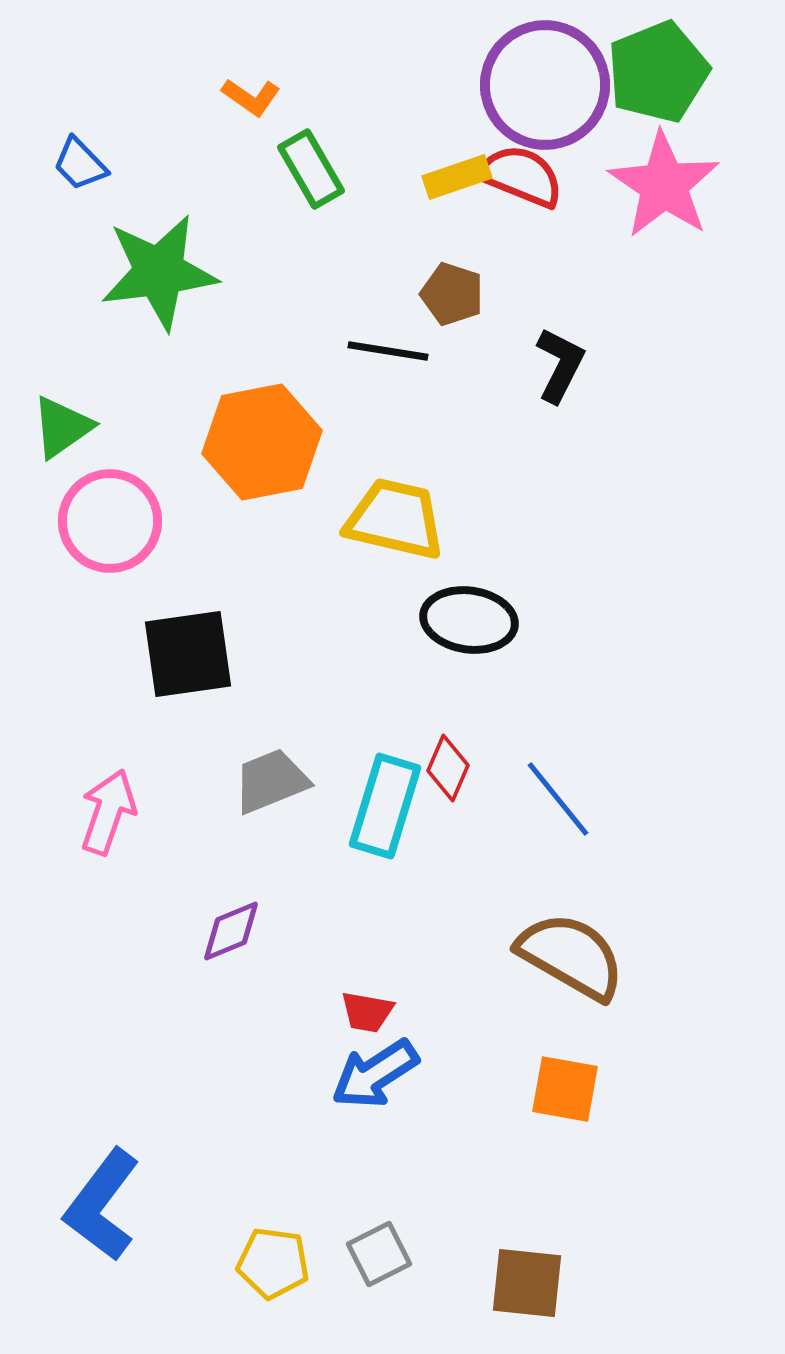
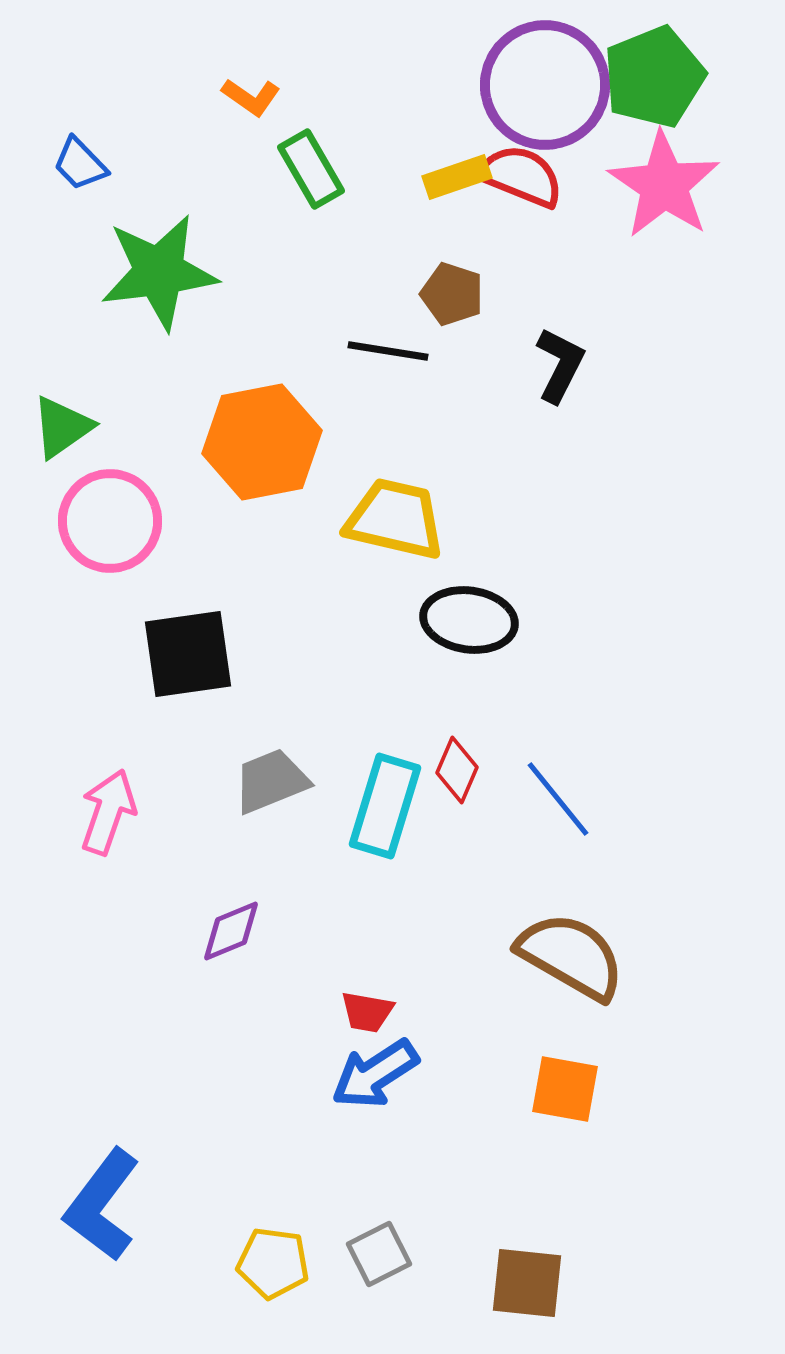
green pentagon: moved 4 px left, 5 px down
red diamond: moved 9 px right, 2 px down
